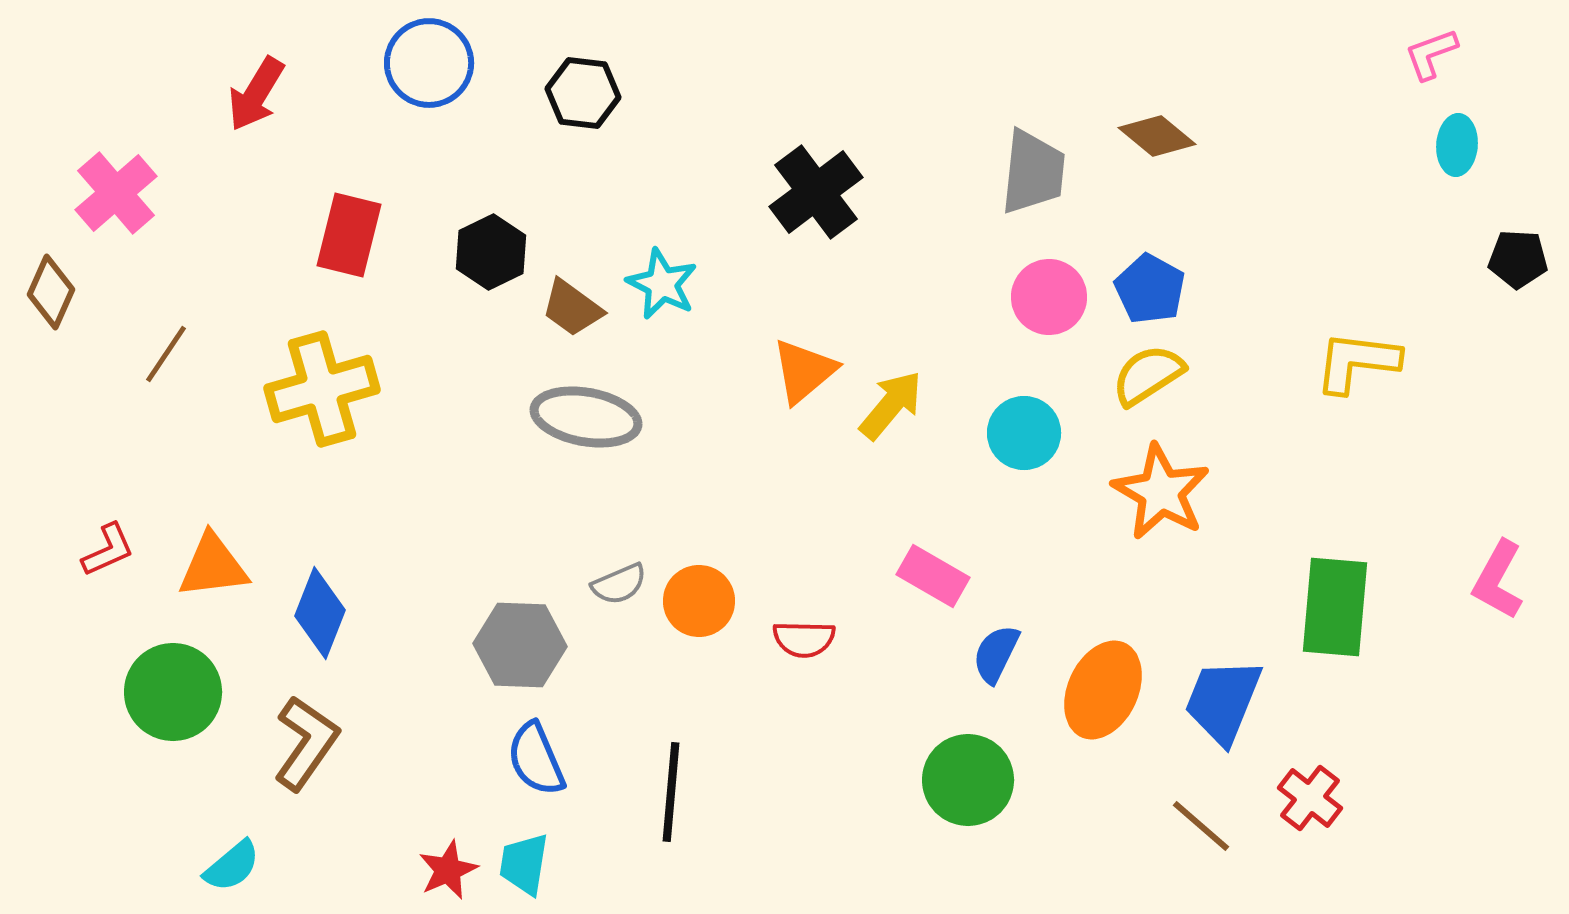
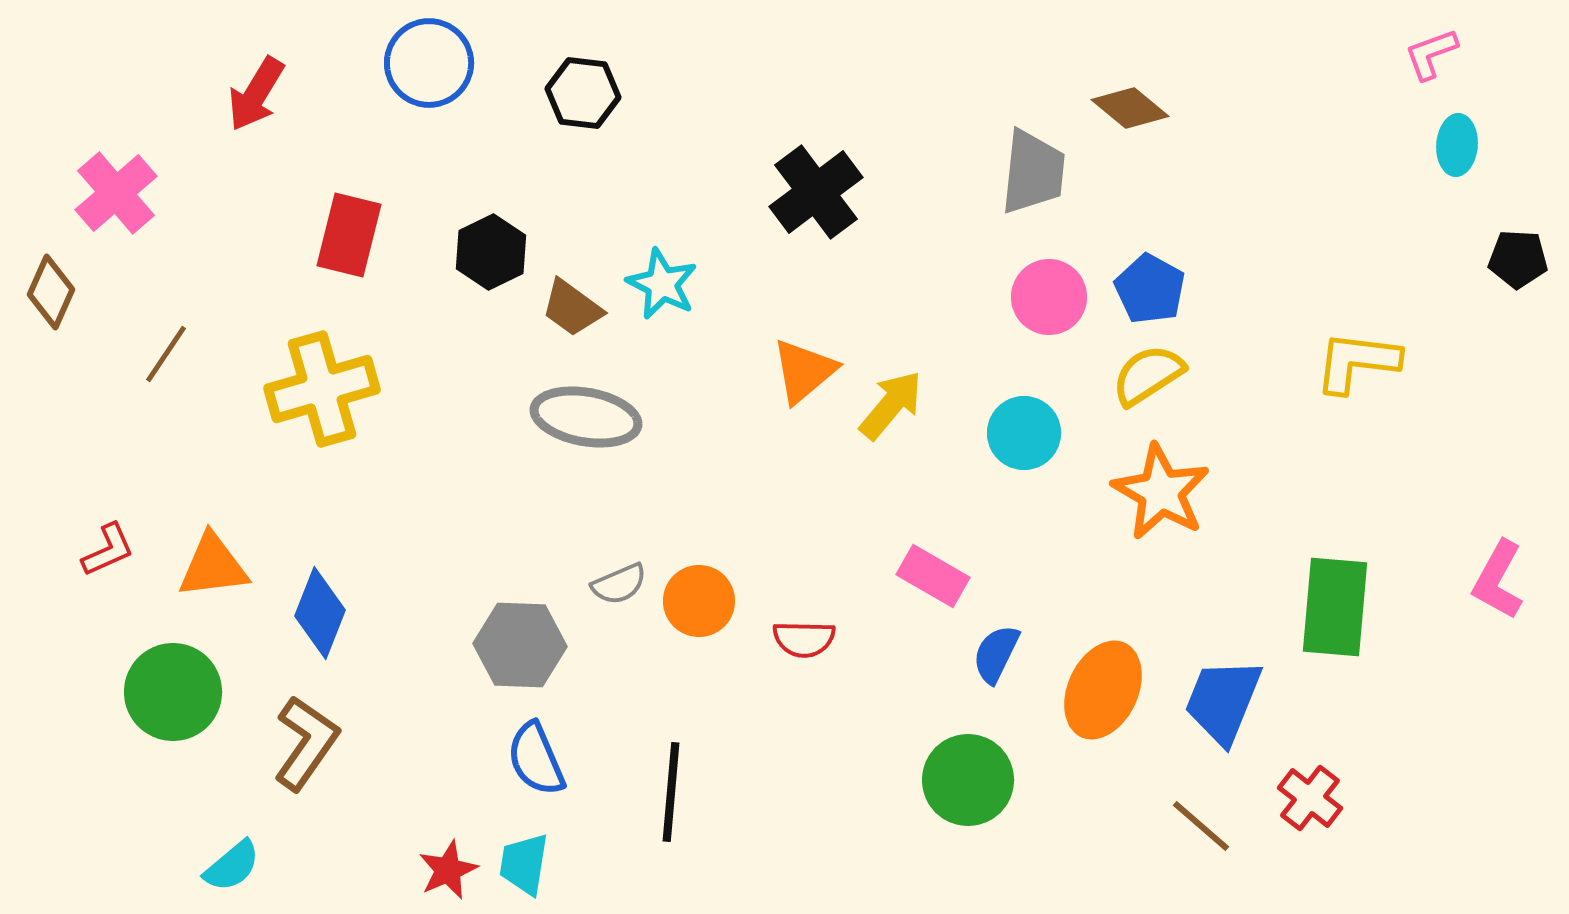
brown diamond at (1157, 136): moved 27 px left, 28 px up
